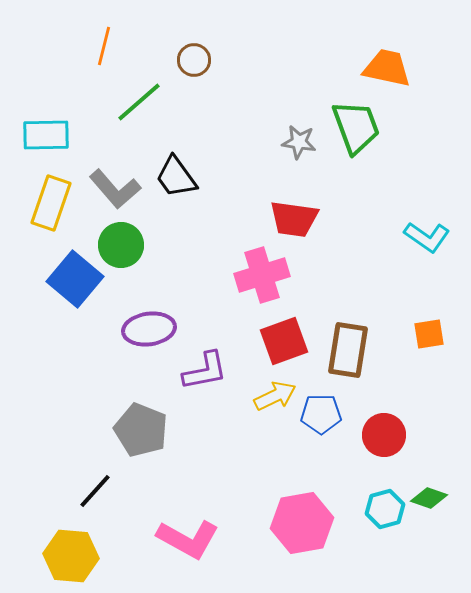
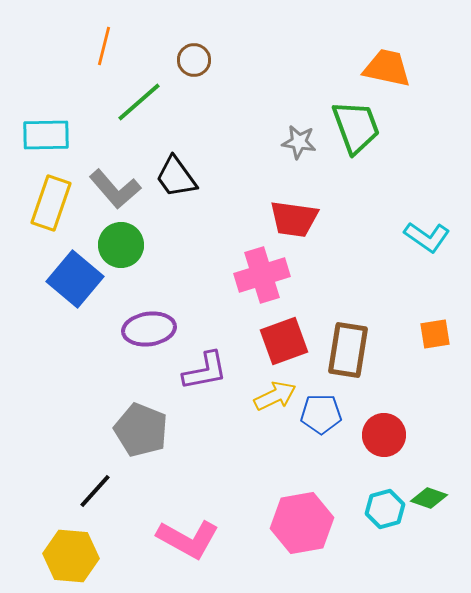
orange square: moved 6 px right
